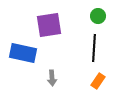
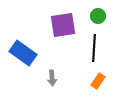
purple square: moved 14 px right
blue rectangle: rotated 24 degrees clockwise
